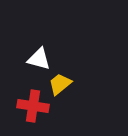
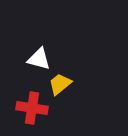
red cross: moved 1 px left, 2 px down
